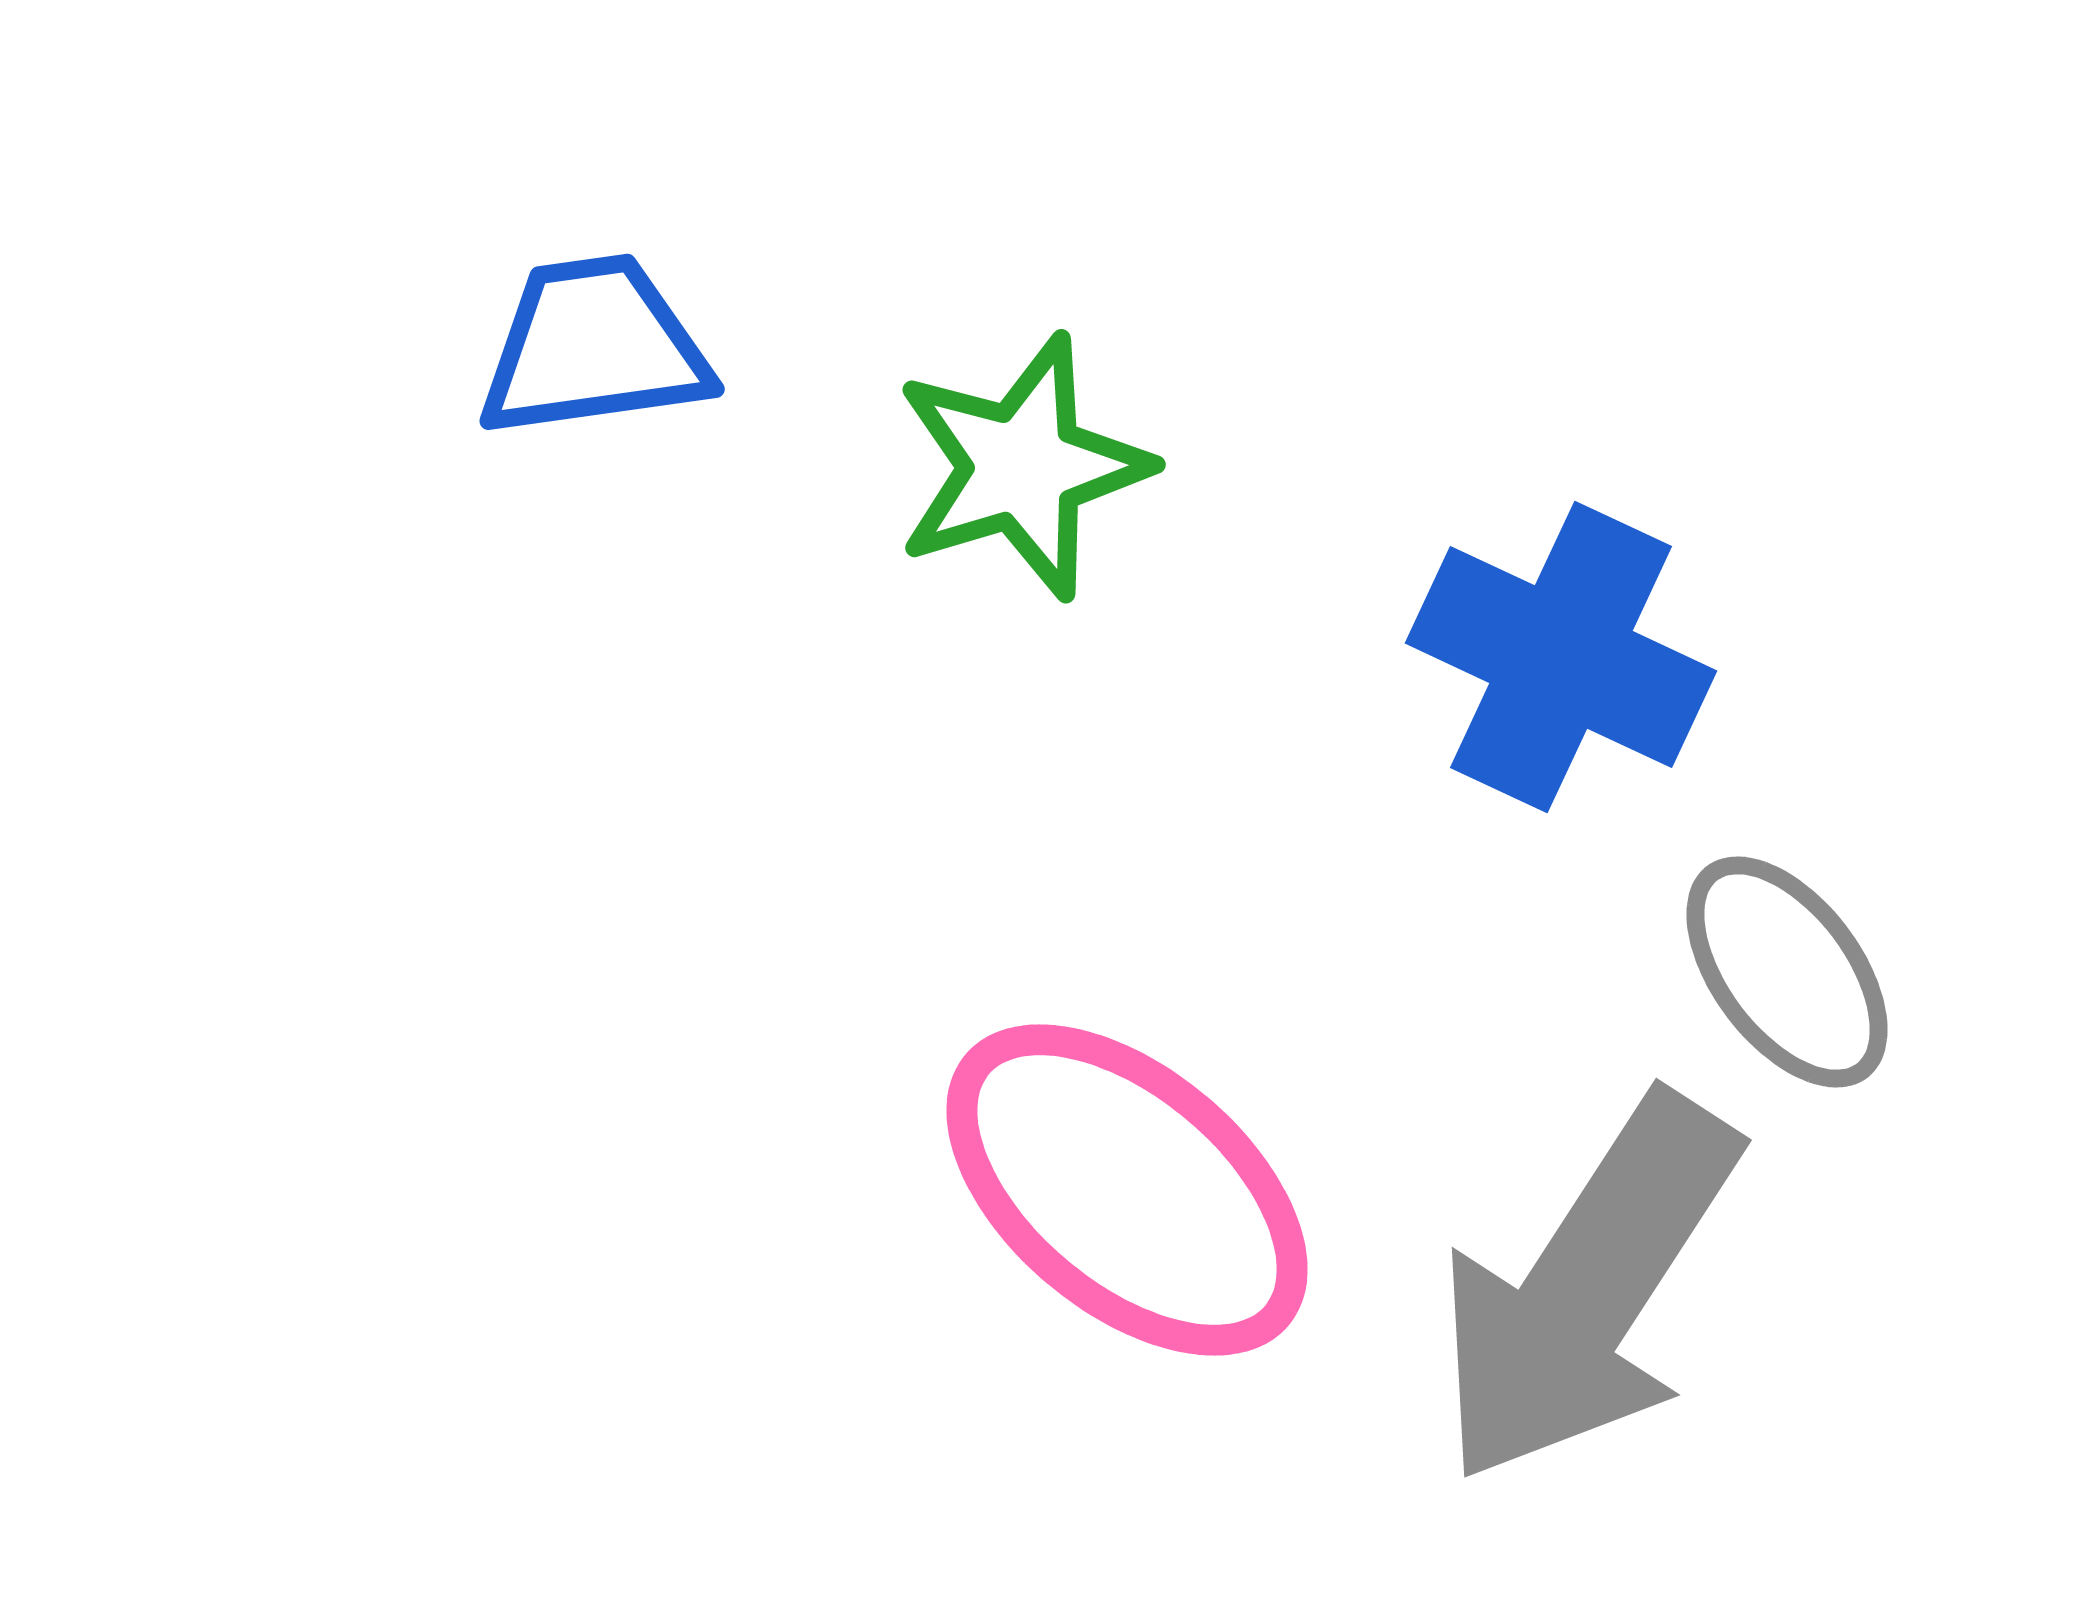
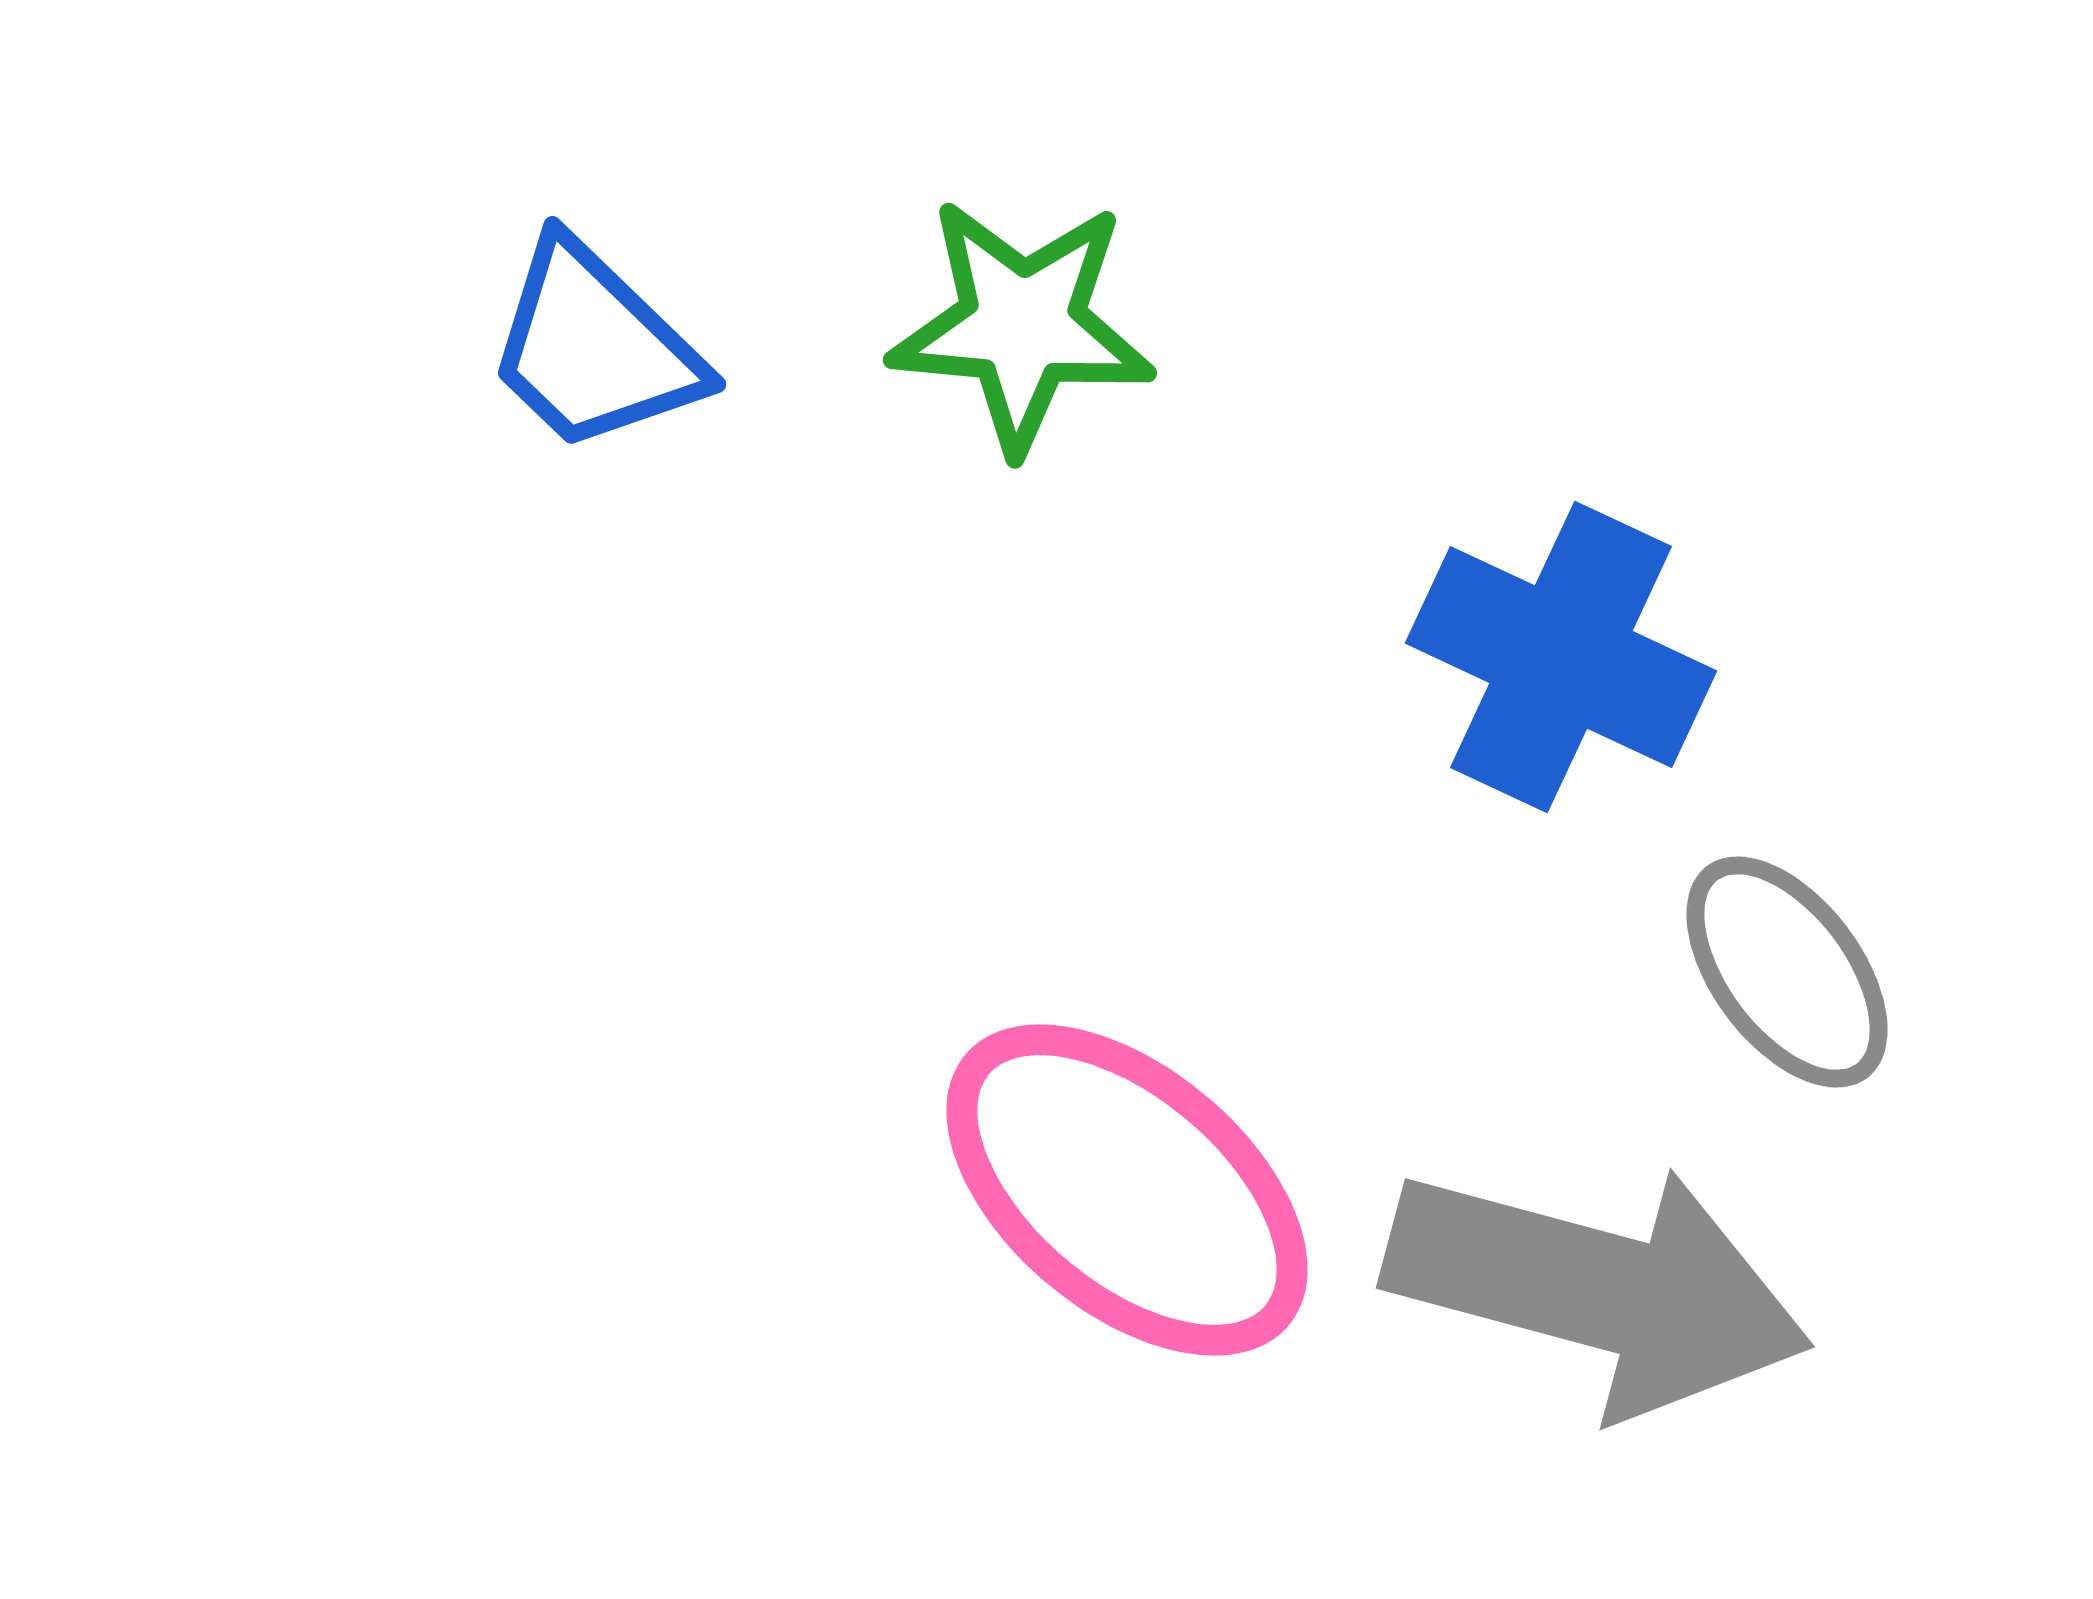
blue trapezoid: rotated 128 degrees counterclockwise
green star: moved 142 px up; rotated 22 degrees clockwise
gray arrow: moved 11 px right; rotated 108 degrees counterclockwise
